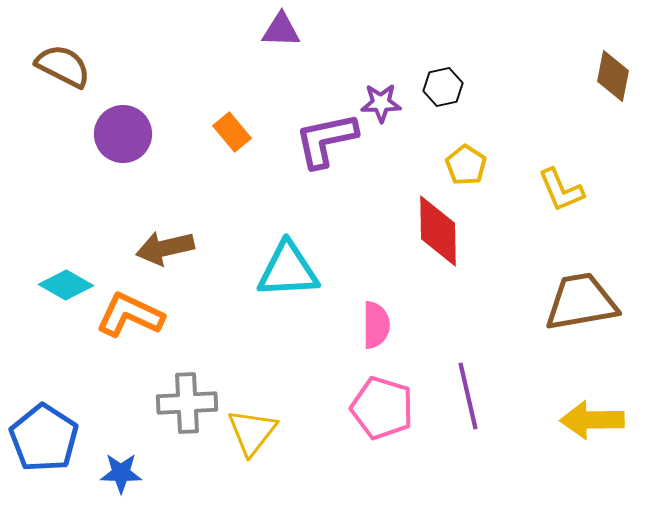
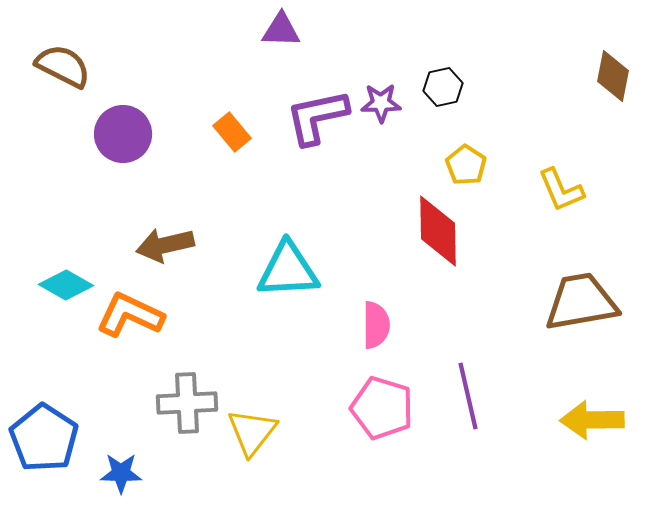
purple L-shape: moved 9 px left, 23 px up
brown arrow: moved 3 px up
